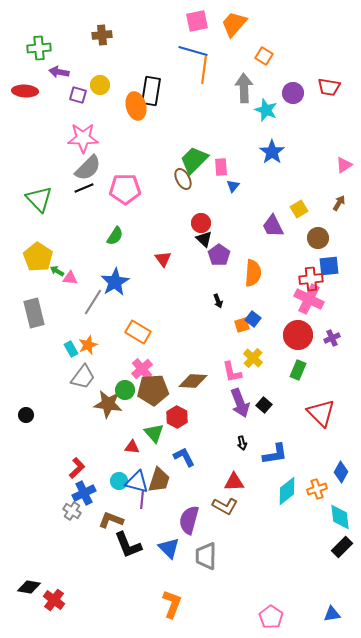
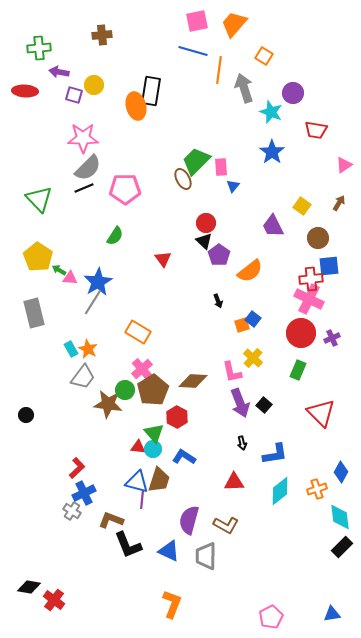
orange line at (204, 70): moved 15 px right
yellow circle at (100, 85): moved 6 px left
red trapezoid at (329, 87): moved 13 px left, 43 px down
gray arrow at (244, 88): rotated 16 degrees counterclockwise
purple square at (78, 95): moved 4 px left
cyan star at (266, 110): moved 5 px right, 2 px down
green trapezoid at (194, 160): moved 2 px right, 1 px down
yellow square at (299, 209): moved 3 px right, 3 px up; rotated 24 degrees counterclockwise
red circle at (201, 223): moved 5 px right
black triangle at (204, 239): moved 2 px down
green arrow at (57, 271): moved 2 px right, 1 px up
orange semicircle at (253, 273): moved 3 px left, 2 px up; rotated 48 degrees clockwise
blue star at (115, 282): moved 17 px left
red circle at (298, 335): moved 3 px right, 2 px up
orange star at (88, 345): moved 4 px down; rotated 24 degrees counterclockwise
brown pentagon at (153, 390): rotated 28 degrees counterclockwise
red triangle at (132, 447): moved 6 px right
blue L-shape at (184, 457): rotated 30 degrees counterclockwise
cyan circle at (119, 481): moved 34 px right, 32 px up
cyan diamond at (287, 491): moved 7 px left
brown L-shape at (225, 506): moved 1 px right, 19 px down
blue triangle at (169, 548): moved 3 px down; rotated 20 degrees counterclockwise
pink pentagon at (271, 617): rotated 10 degrees clockwise
